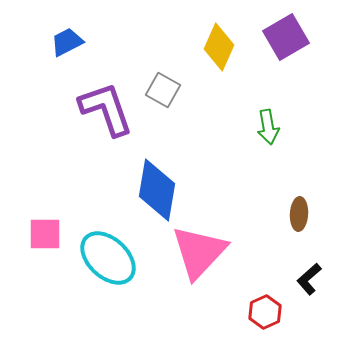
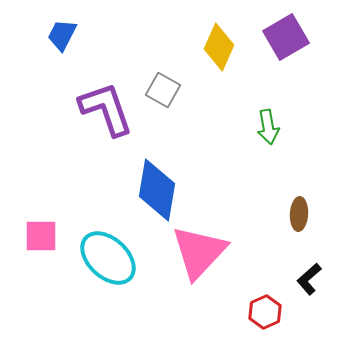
blue trapezoid: moved 5 px left, 7 px up; rotated 36 degrees counterclockwise
pink square: moved 4 px left, 2 px down
